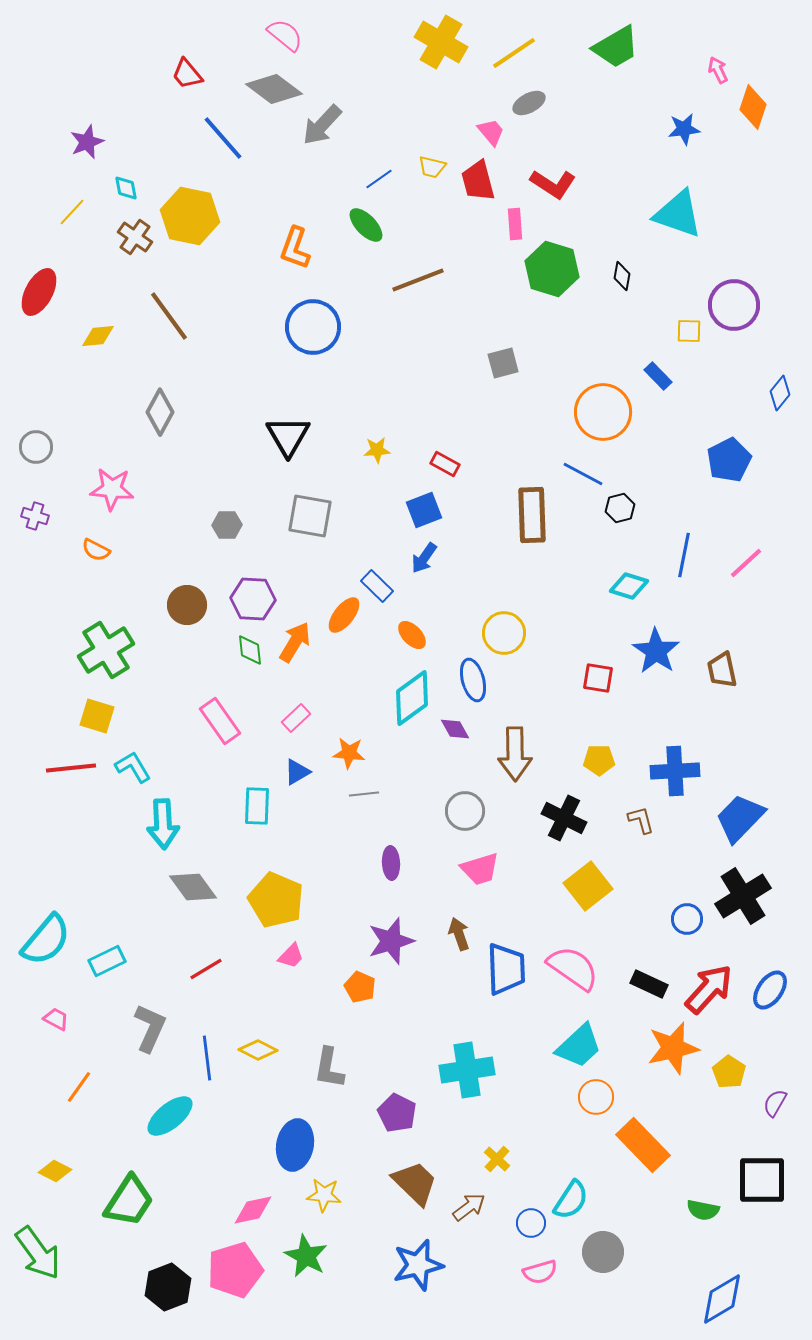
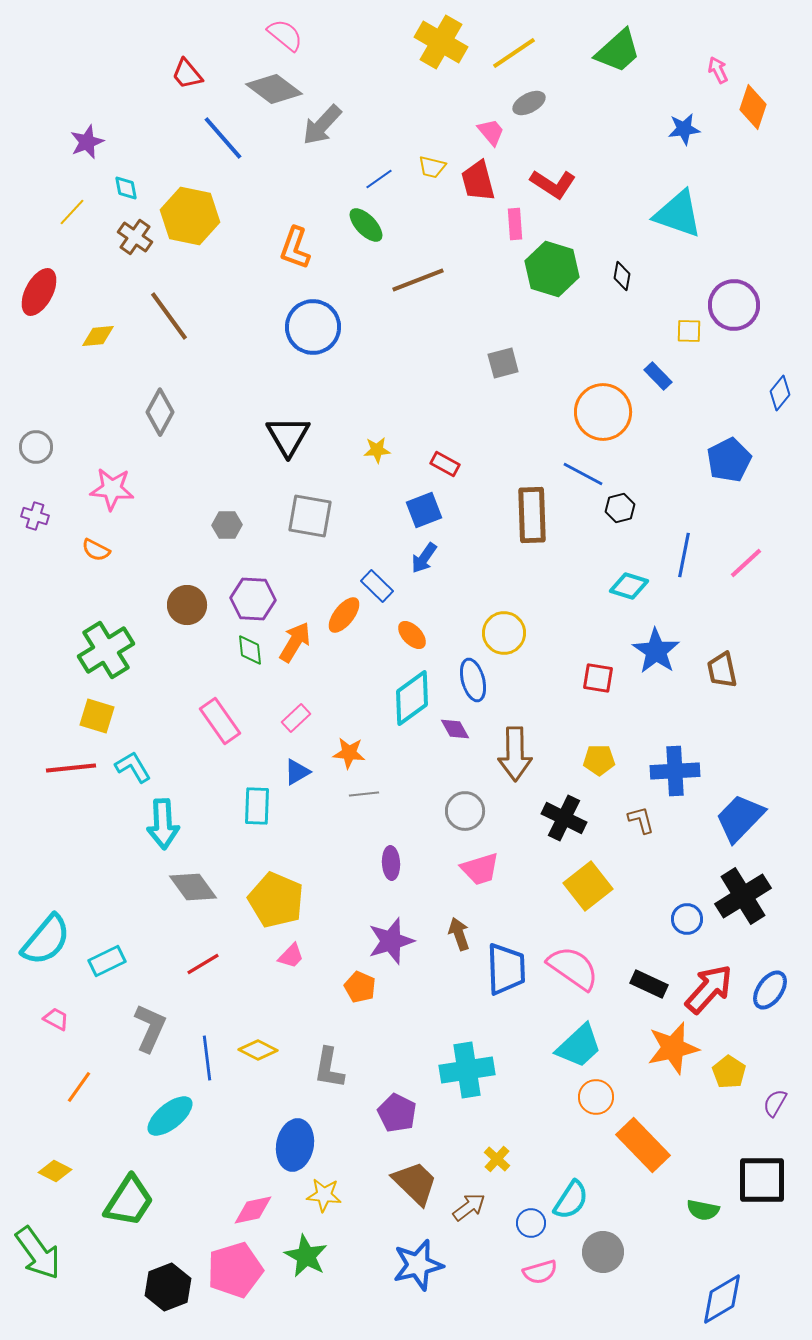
green trapezoid at (616, 47): moved 2 px right, 4 px down; rotated 12 degrees counterclockwise
red line at (206, 969): moved 3 px left, 5 px up
